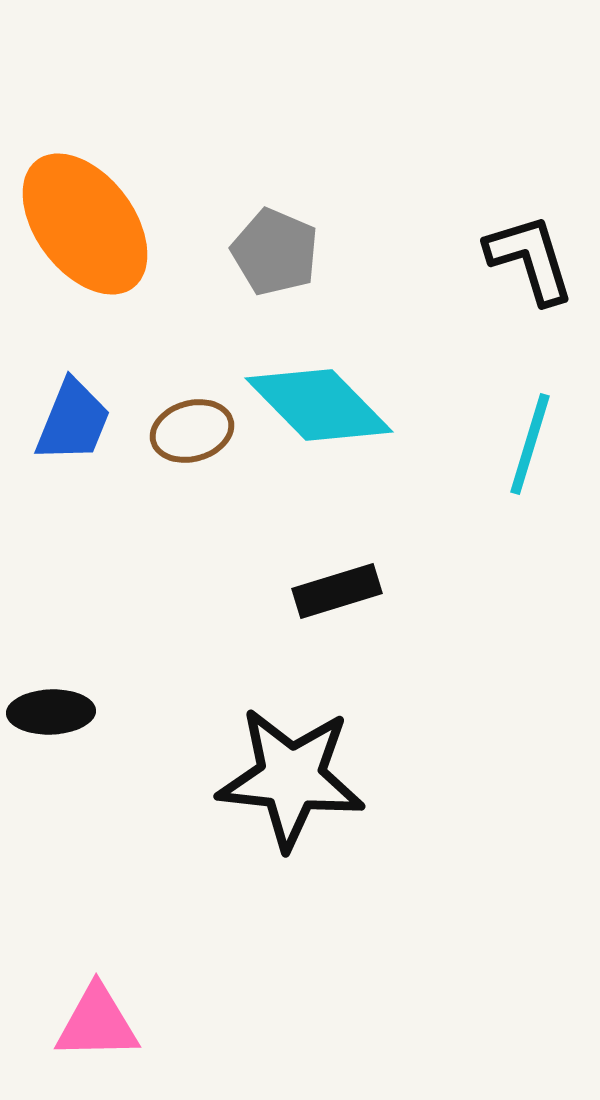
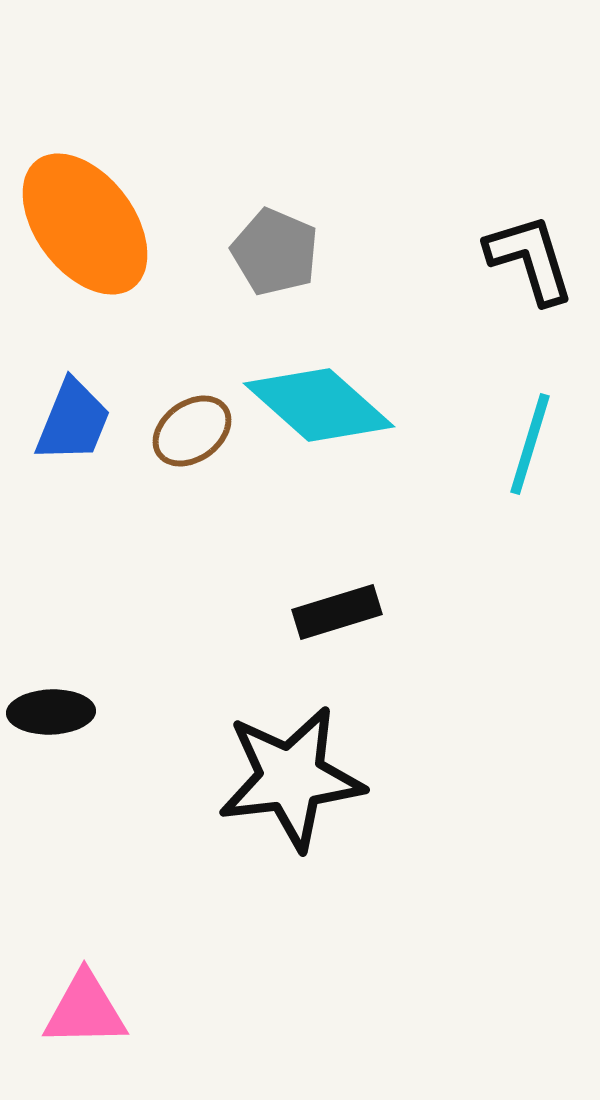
cyan diamond: rotated 4 degrees counterclockwise
brown ellipse: rotated 20 degrees counterclockwise
black rectangle: moved 21 px down
black star: rotated 13 degrees counterclockwise
pink triangle: moved 12 px left, 13 px up
